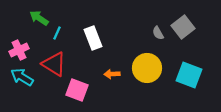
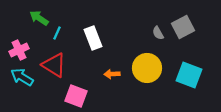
gray square: rotated 10 degrees clockwise
red triangle: moved 1 px down
pink square: moved 1 px left, 6 px down
